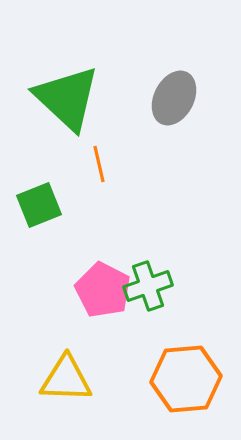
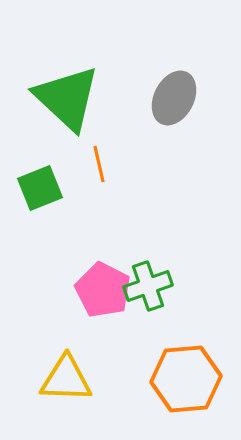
green square: moved 1 px right, 17 px up
